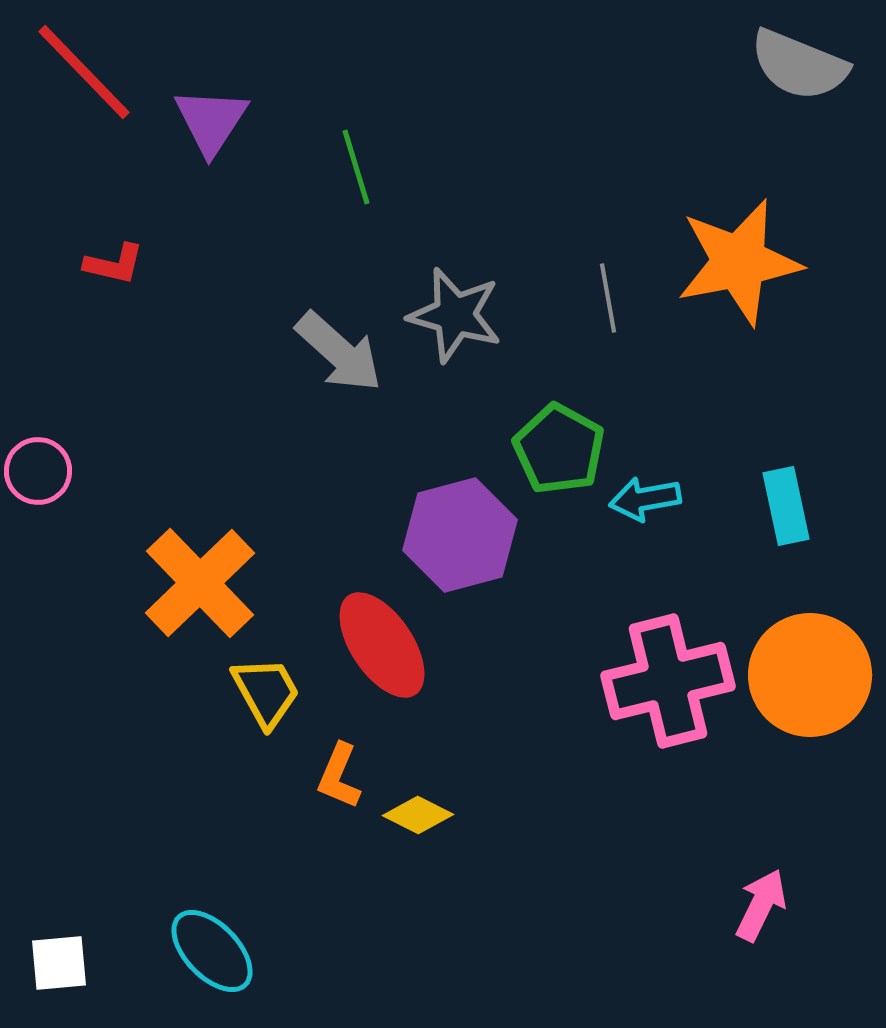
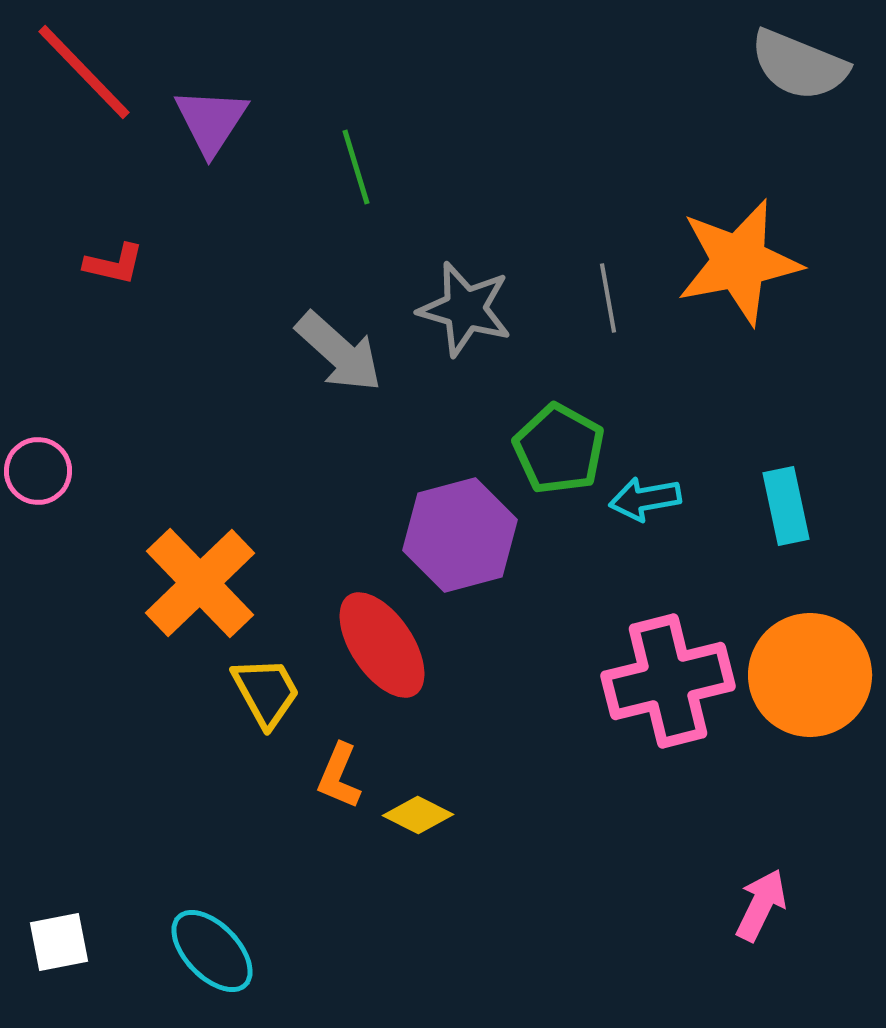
gray star: moved 10 px right, 6 px up
white square: moved 21 px up; rotated 6 degrees counterclockwise
